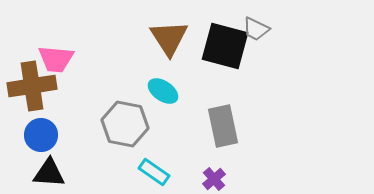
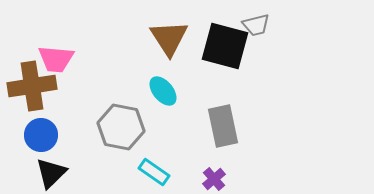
gray trapezoid: moved 4 px up; rotated 40 degrees counterclockwise
cyan ellipse: rotated 16 degrees clockwise
gray hexagon: moved 4 px left, 3 px down
black triangle: moved 2 px right; rotated 48 degrees counterclockwise
